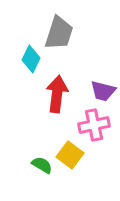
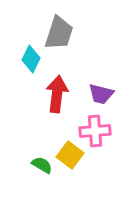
purple trapezoid: moved 2 px left, 3 px down
pink cross: moved 1 px right, 6 px down; rotated 8 degrees clockwise
